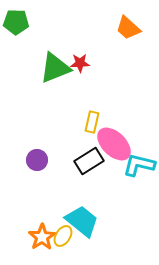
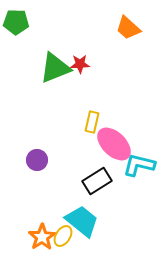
red star: moved 1 px down
black rectangle: moved 8 px right, 20 px down
